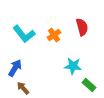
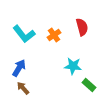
blue arrow: moved 4 px right
